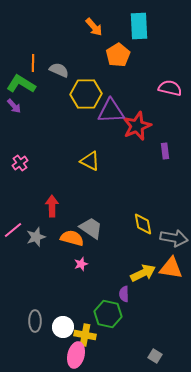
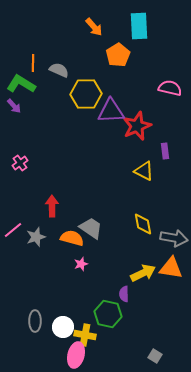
yellow triangle: moved 54 px right, 10 px down
